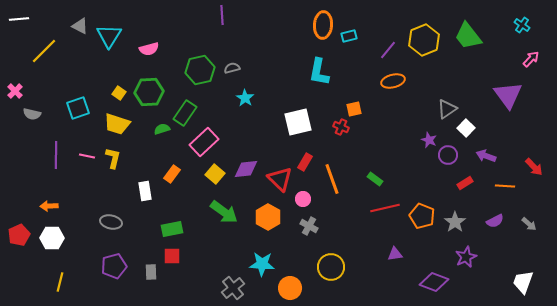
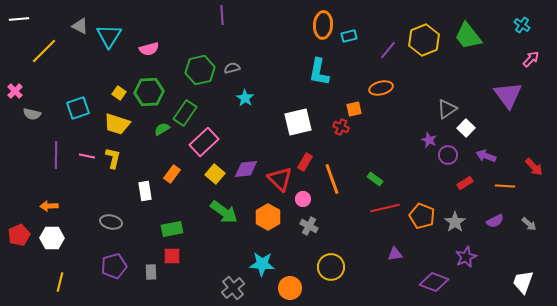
orange ellipse at (393, 81): moved 12 px left, 7 px down
green semicircle at (162, 129): rotated 14 degrees counterclockwise
